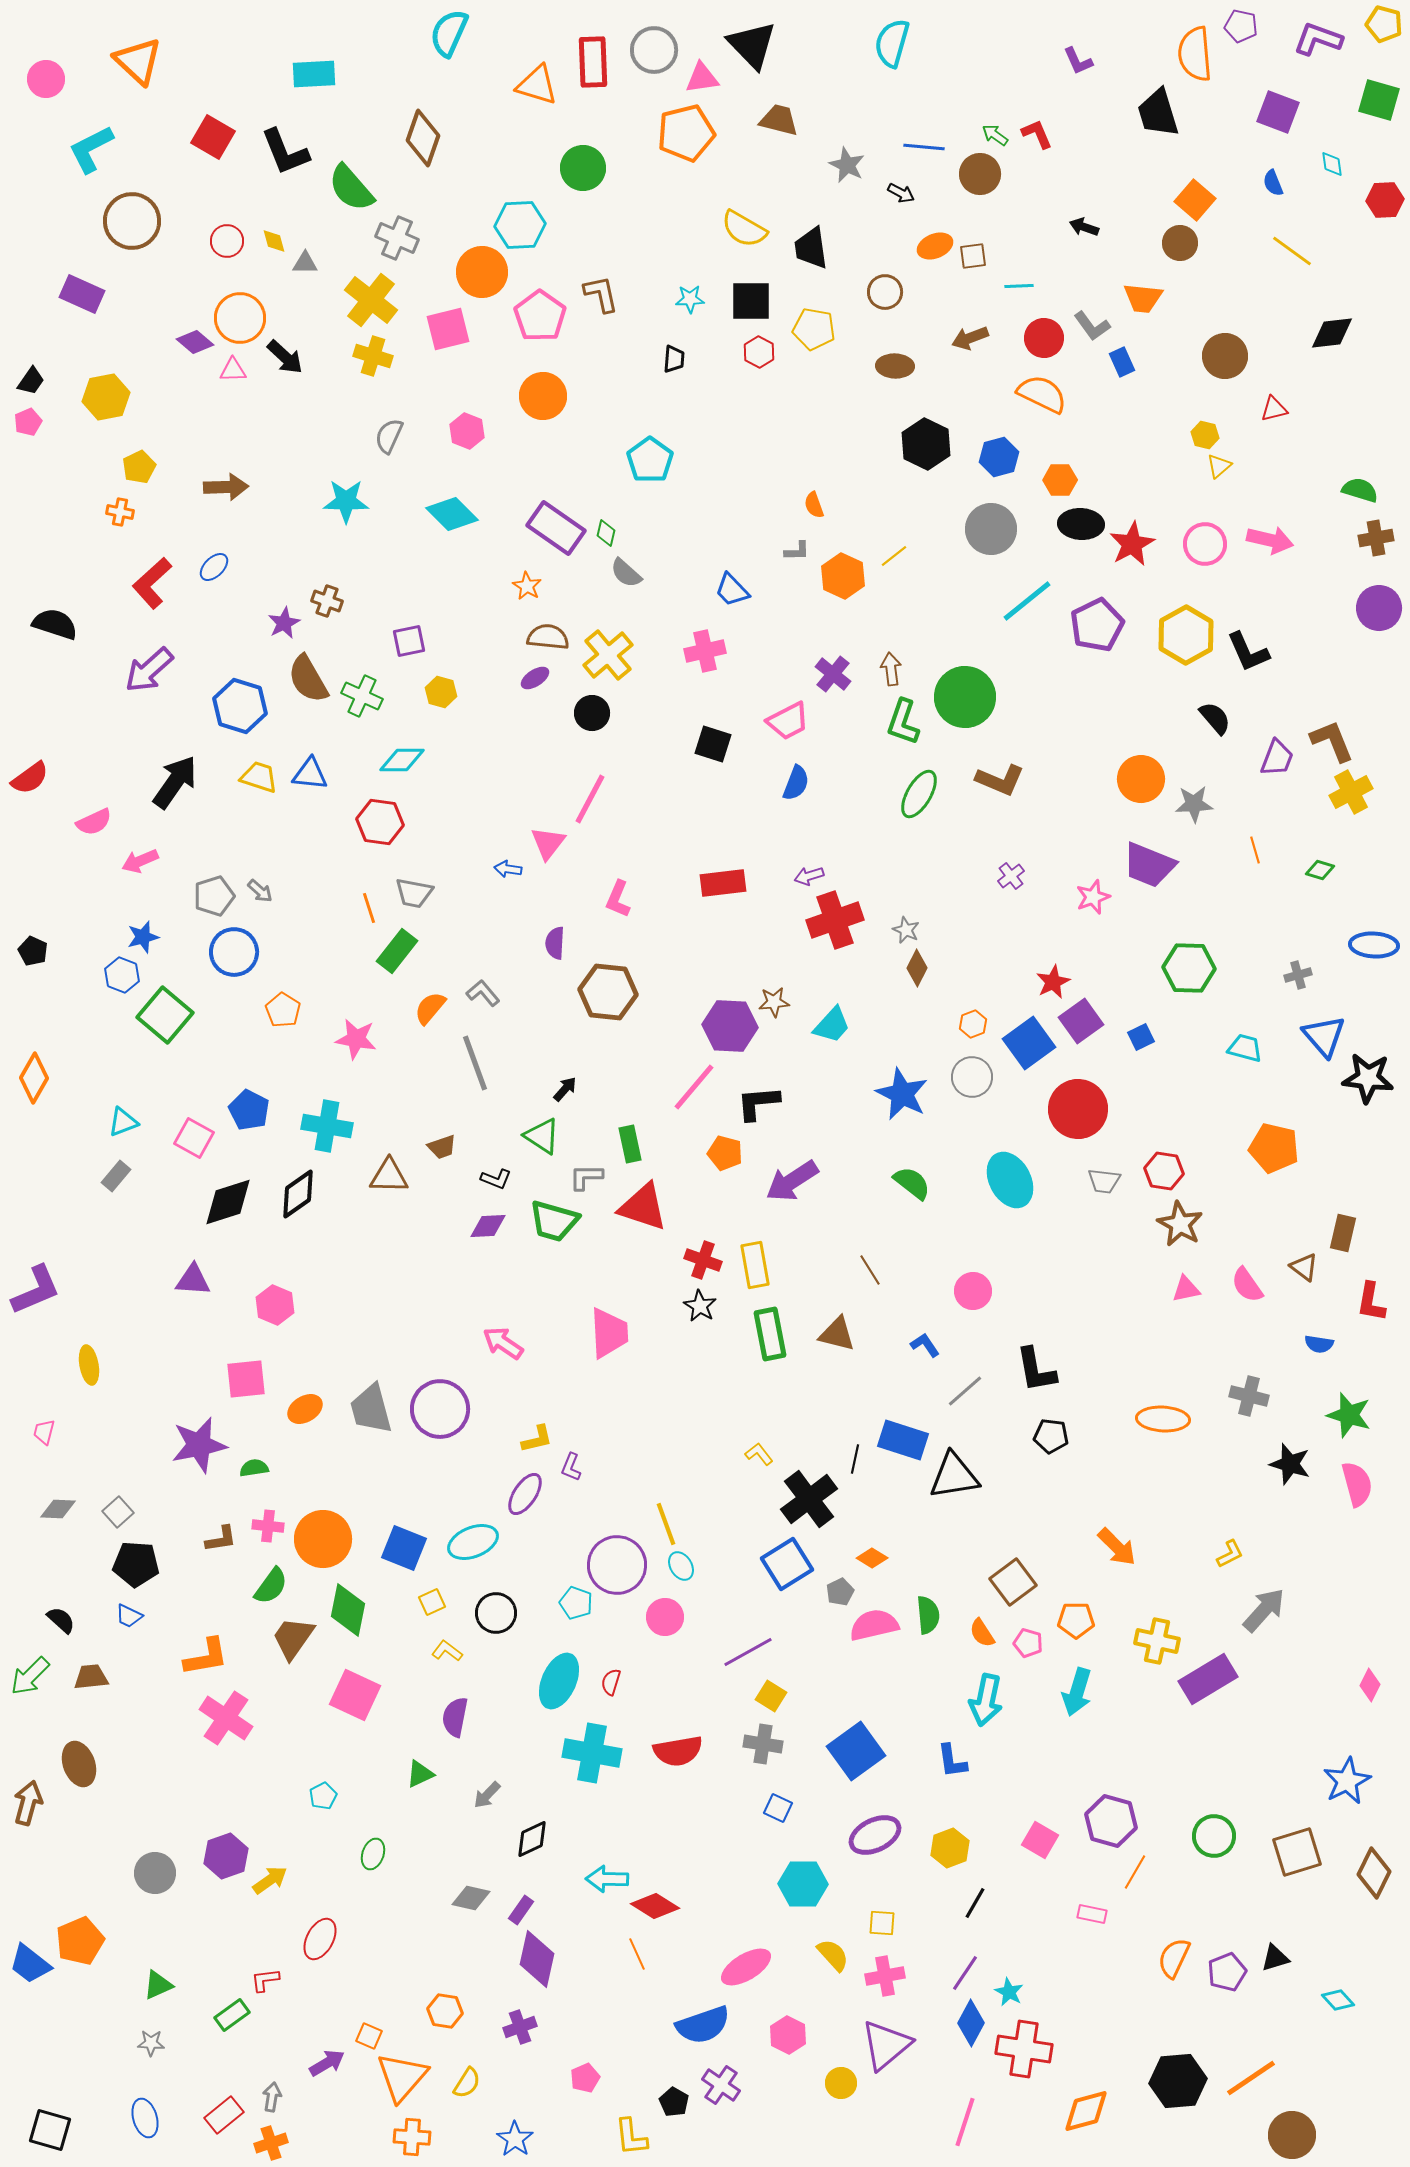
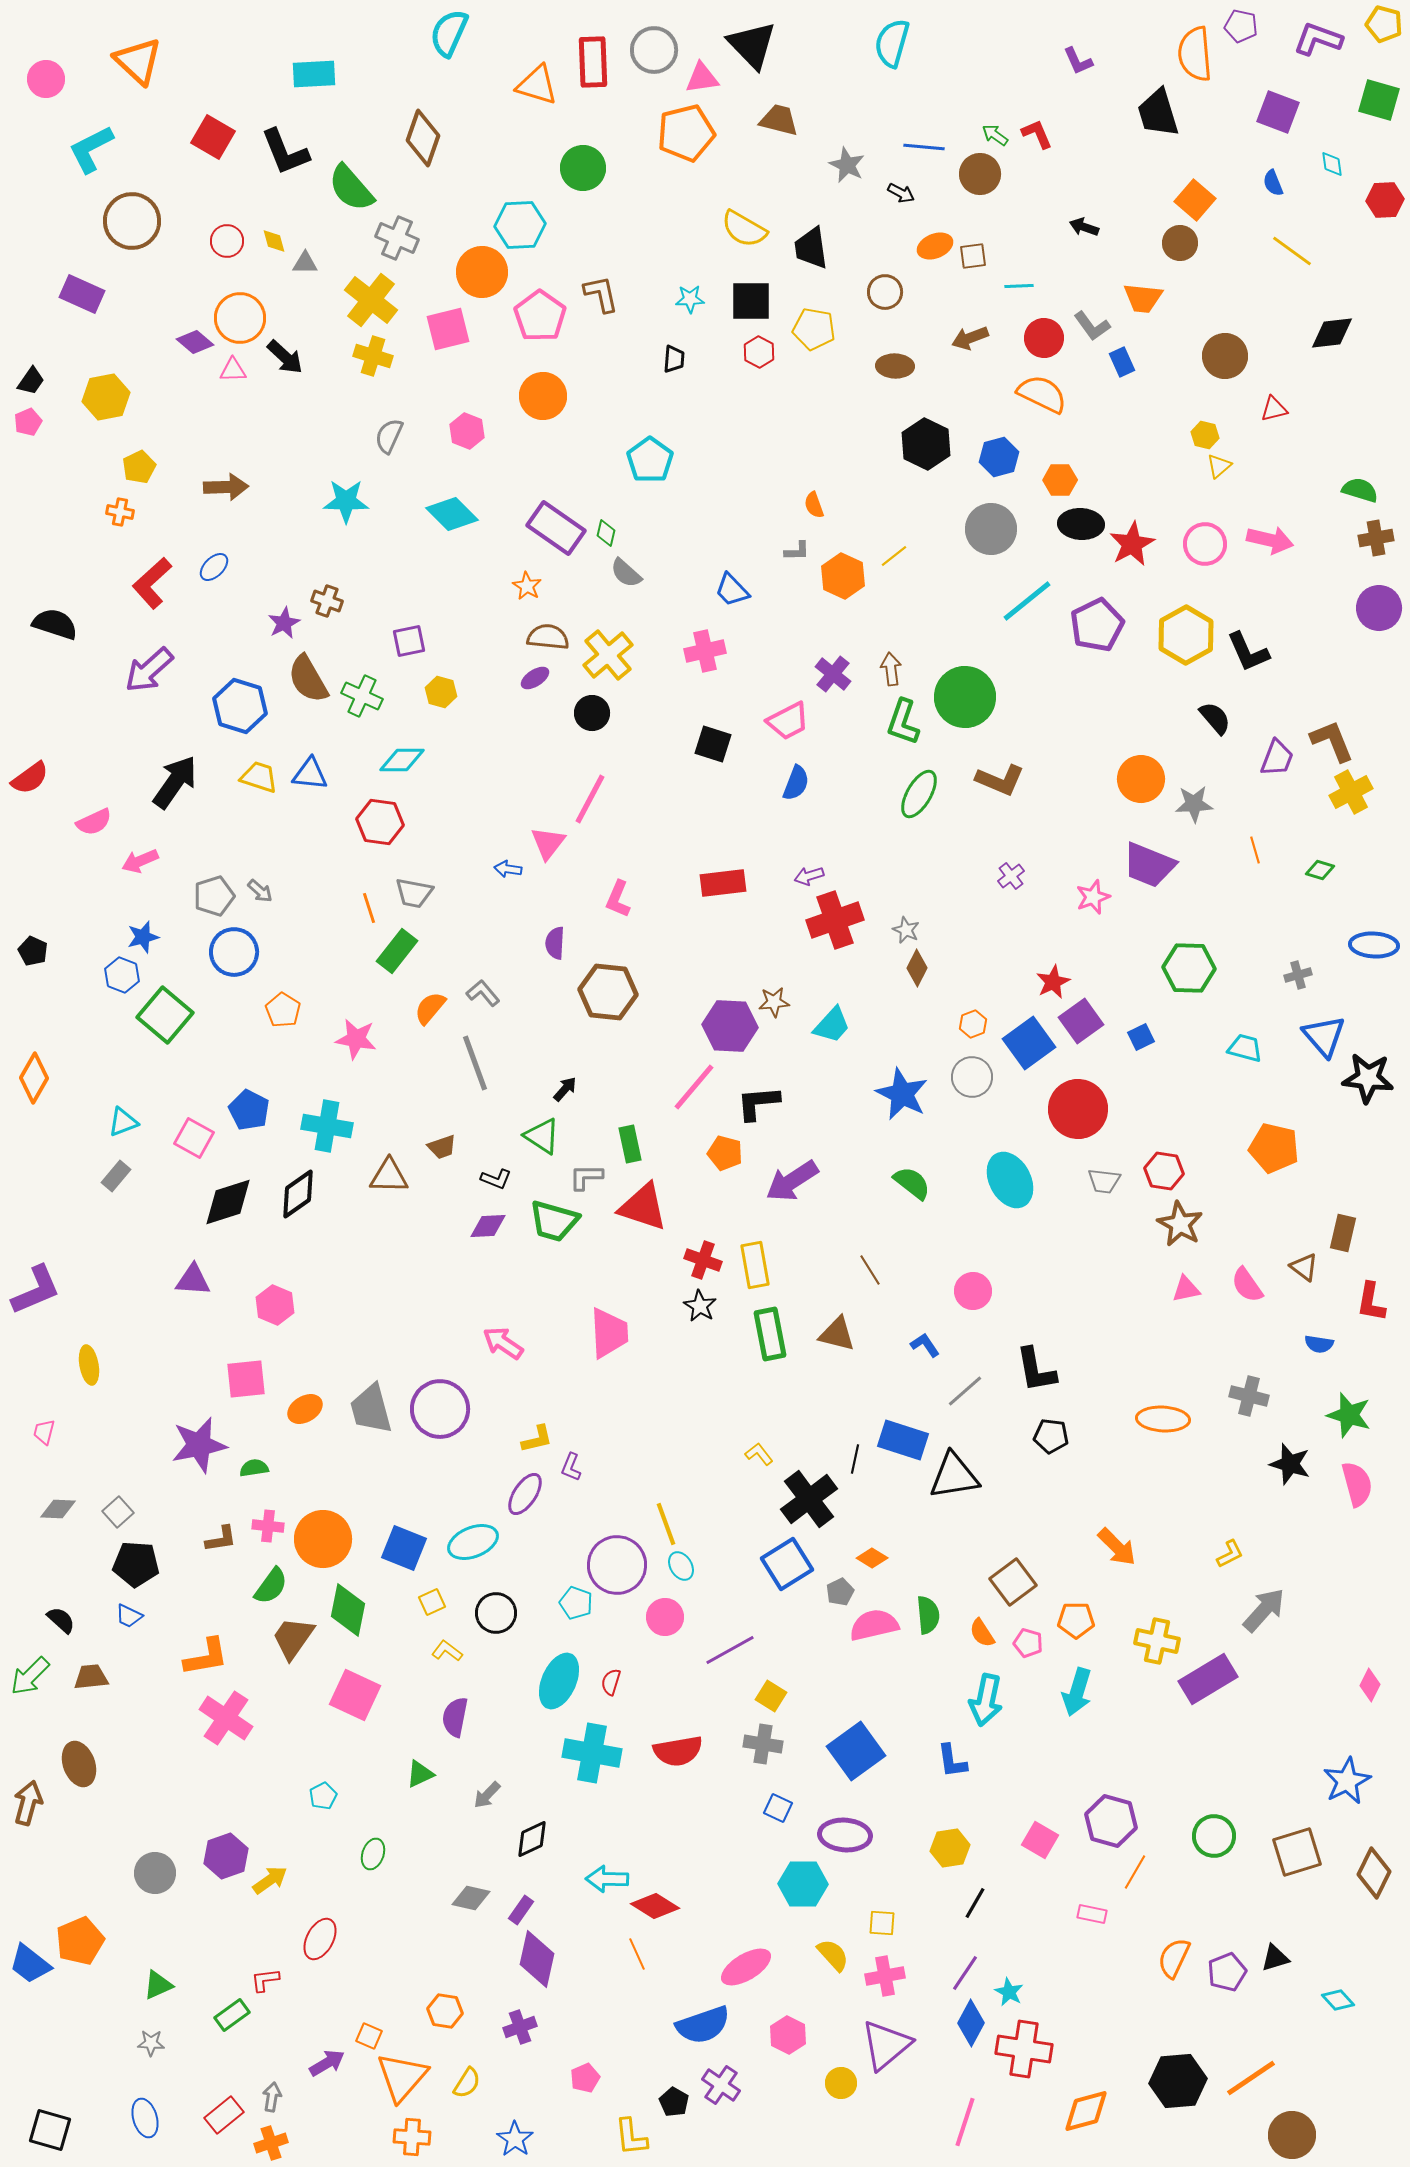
purple line at (748, 1652): moved 18 px left, 2 px up
purple ellipse at (875, 1835): moved 30 px left; rotated 30 degrees clockwise
yellow hexagon at (950, 1848): rotated 12 degrees clockwise
